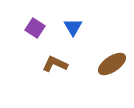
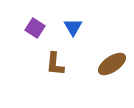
brown L-shape: rotated 110 degrees counterclockwise
